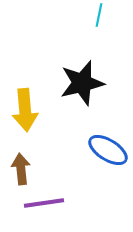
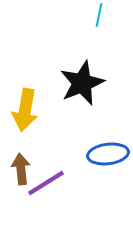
black star: rotated 9 degrees counterclockwise
yellow arrow: rotated 15 degrees clockwise
blue ellipse: moved 4 px down; rotated 39 degrees counterclockwise
purple line: moved 2 px right, 20 px up; rotated 24 degrees counterclockwise
